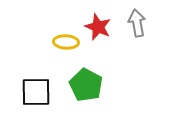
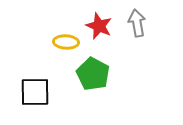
red star: moved 1 px right, 1 px up
green pentagon: moved 7 px right, 11 px up
black square: moved 1 px left
